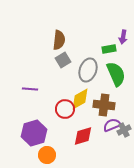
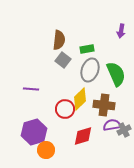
purple arrow: moved 2 px left, 6 px up
green rectangle: moved 22 px left
gray square: rotated 21 degrees counterclockwise
gray ellipse: moved 2 px right
purple line: moved 1 px right
yellow diamond: rotated 15 degrees counterclockwise
purple semicircle: rotated 12 degrees clockwise
purple hexagon: moved 1 px up
orange circle: moved 1 px left, 5 px up
